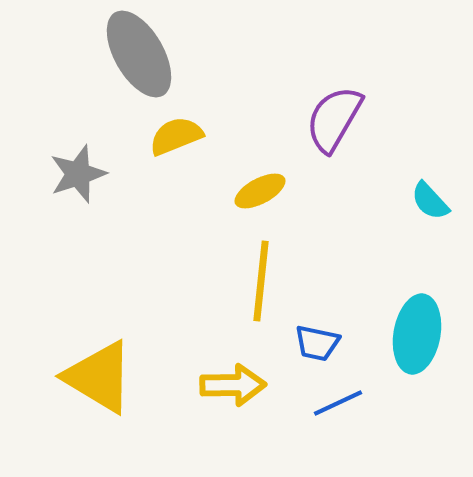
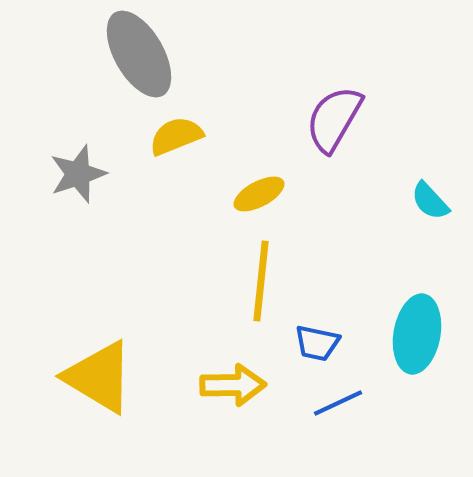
yellow ellipse: moved 1 px left, 3 px down
